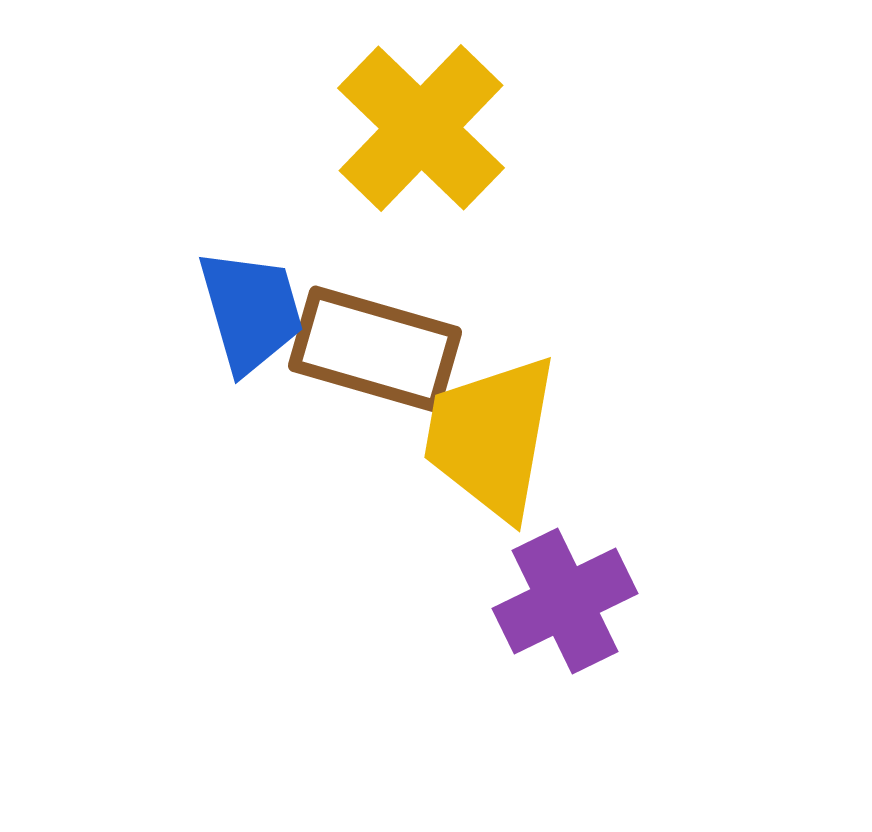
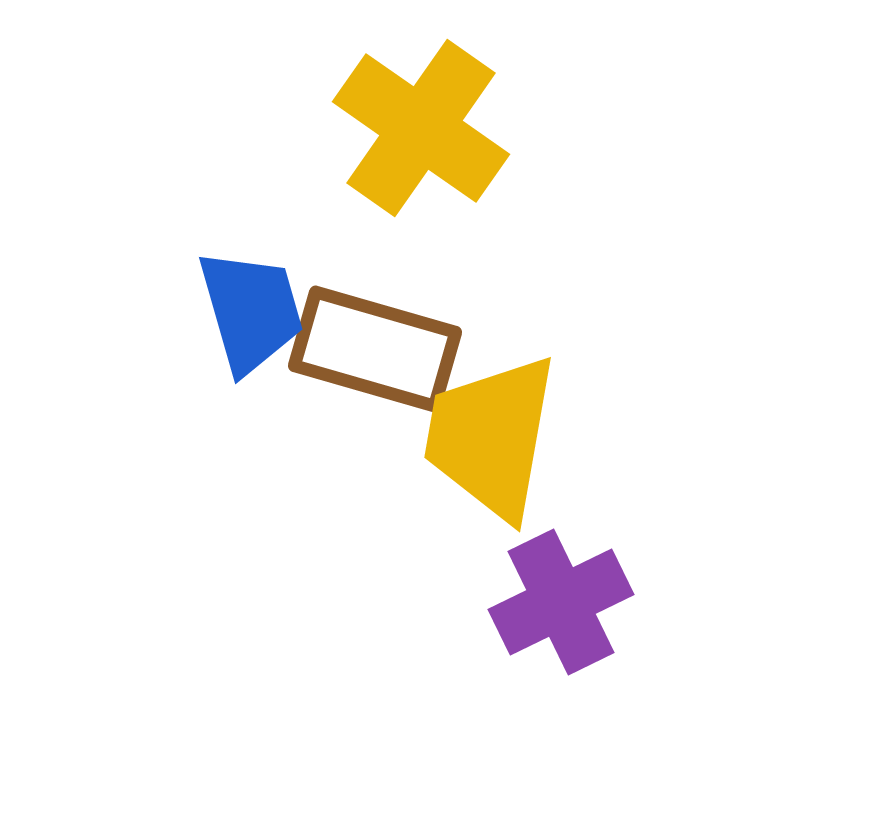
yellow cross: rotated 9 degrees counterclockwise
purple cross: moved 4 px left, 1 px down
